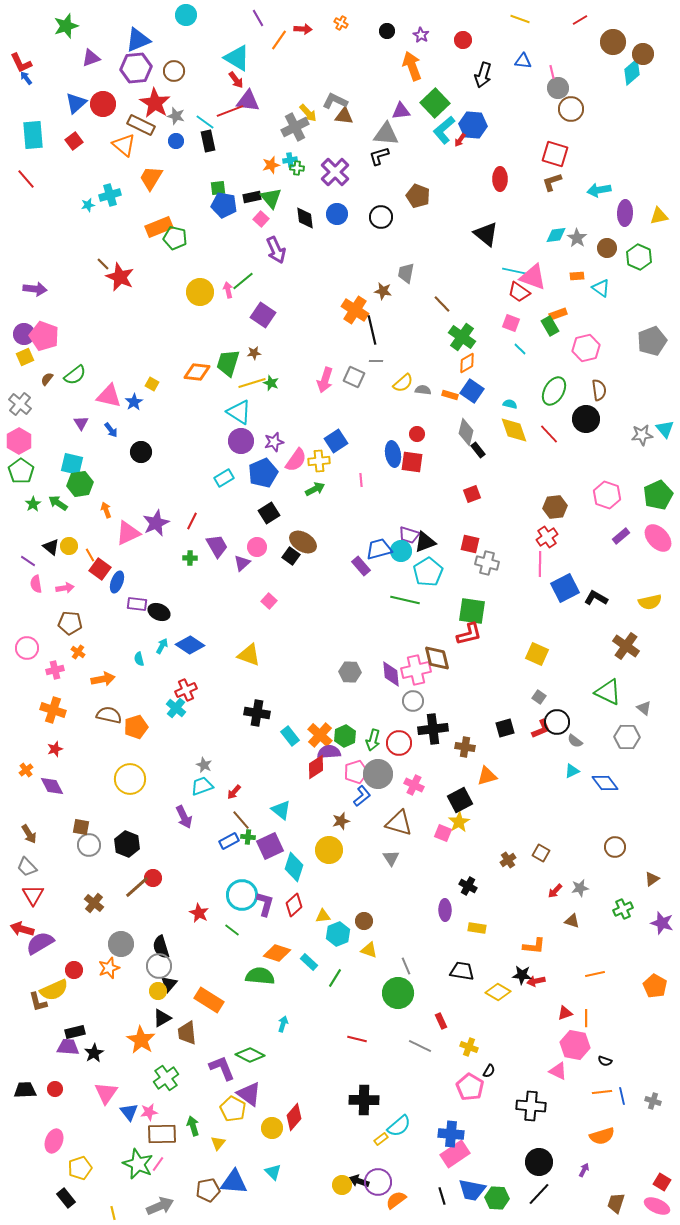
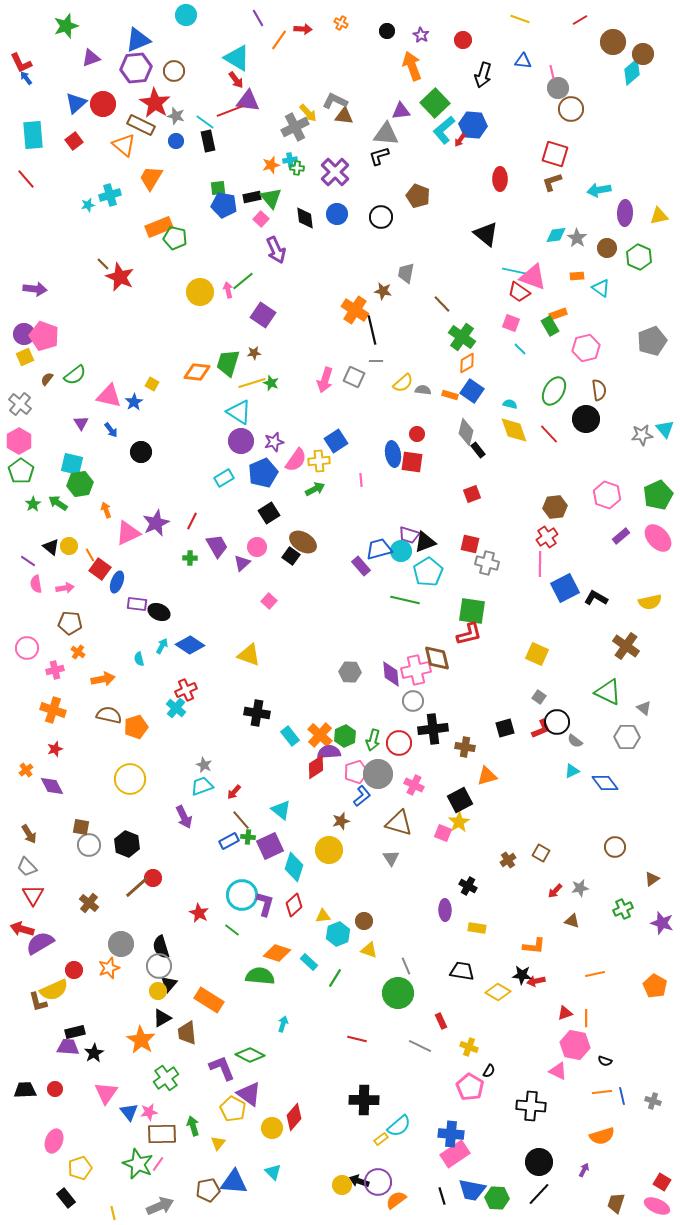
brown cross at (94, 903): moved 5 px left
